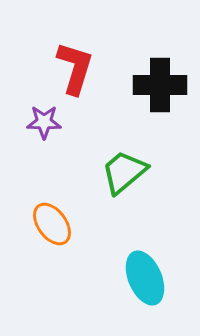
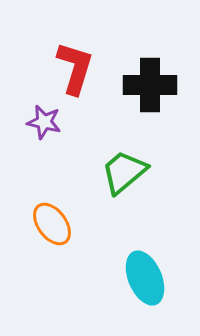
black cross: moved 10 px left
purple star: rotated 12 degrees clockwise
